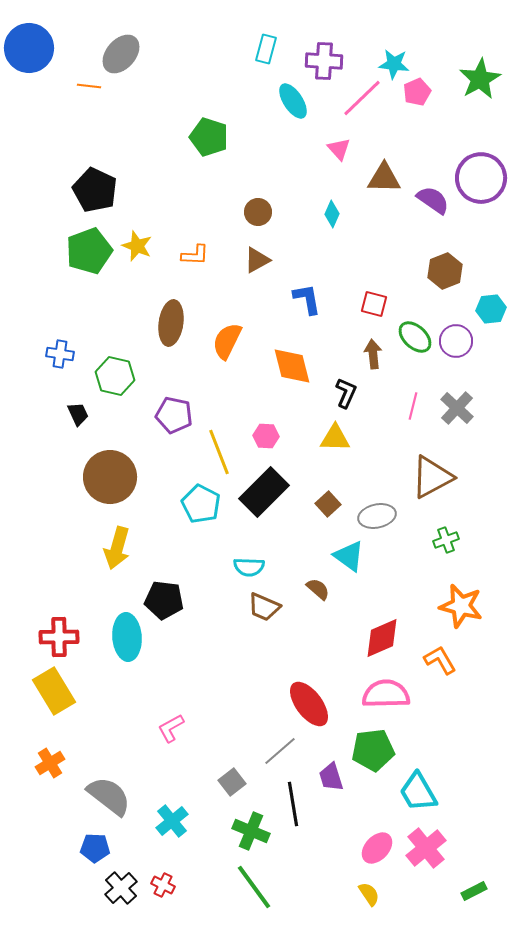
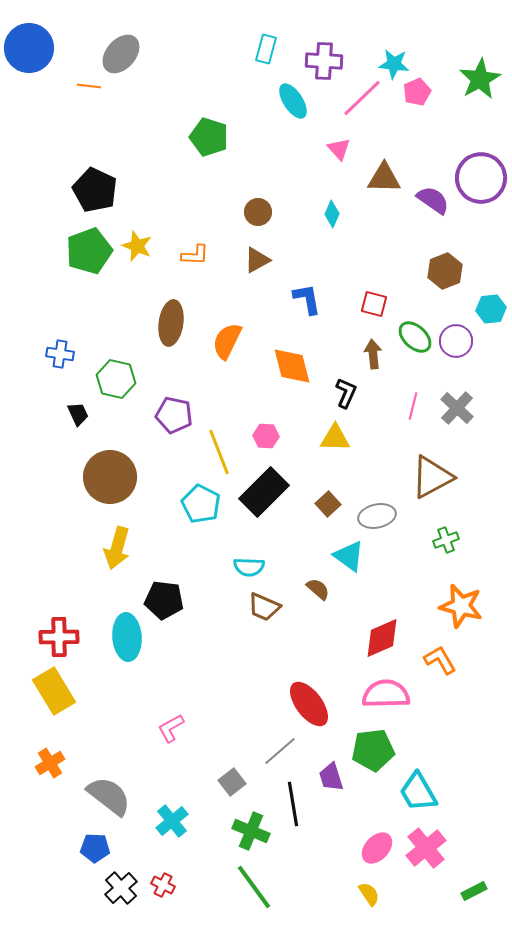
green hexagon at (115, 376): moved 1 px right, 3 px down
